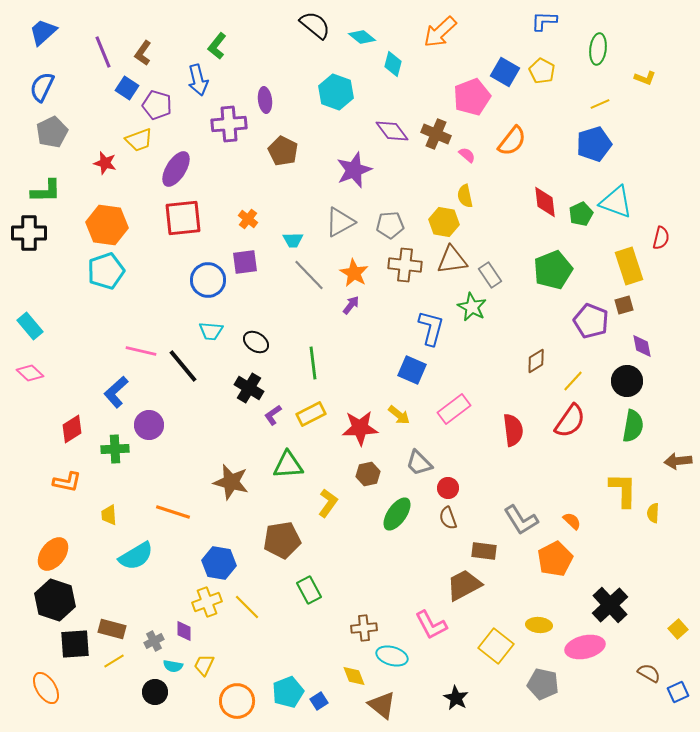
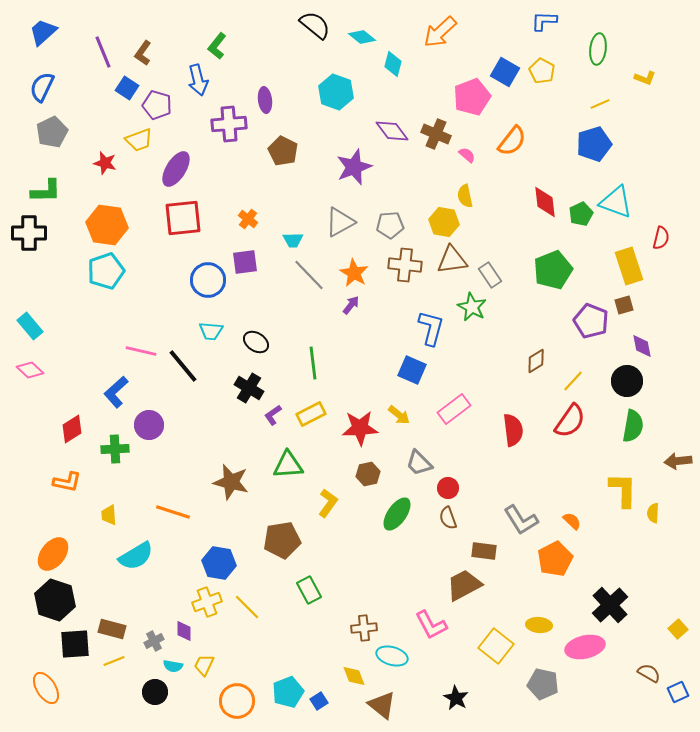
purple star at (354, 170): moved 3 px up
pink diamond at (30, 373): moved 3 px up
yellow line at (114, 661): rotated 10 degrees clockwise
